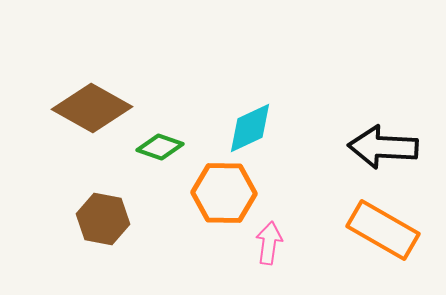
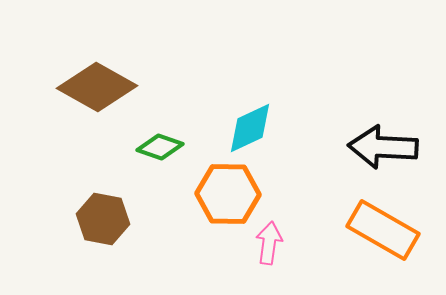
brown diamond: moved 5 px right, 21 px up
orange hexagon: moved 4 px right, 1 px down
